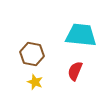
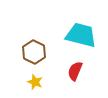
cyan trapezoid: rotated 8 degrees clockwise
brown hexagon: moved 2 px right, 2 px up; rotated 15 degrees clockwise
